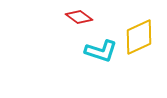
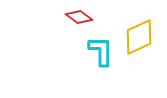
cyan L-shape: rotated 108 degrees counterclockwise
